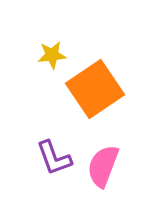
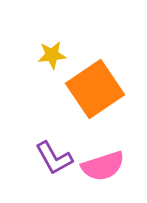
purple L-shape: rotated 9 degrees counterclockwise
pink semicircle: rotated 129 degrees counterclockwise
